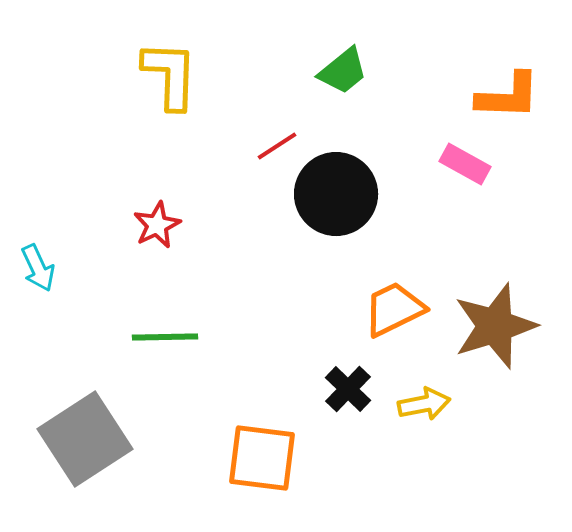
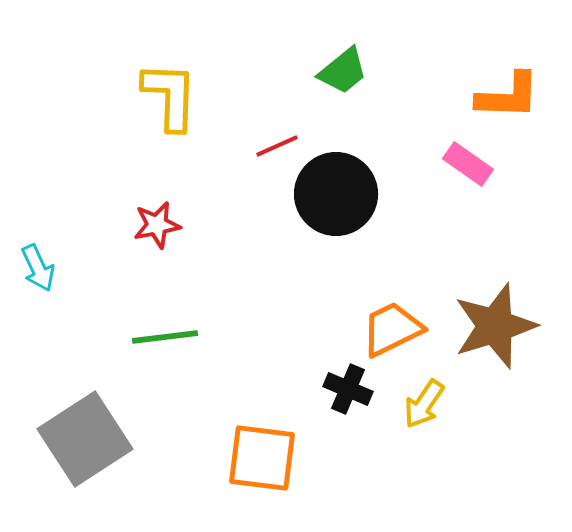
yellow L-shape: moved 21 px down
red line: rotated 9 degrees clockwise
pink rectangle: moved 3 px right; rotated 6 degrees clockwise
red star: rotated 15 degrees clockwise
orange trapezoid: moved 2 px left, 20 px down
green line: rotated 6 degrees counterclockwise
black cross: rotated 21 degrees counterclockwise
yellow arrow: rotated 135 degrees clockwise
